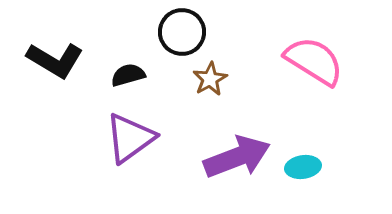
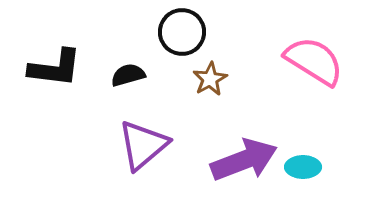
black L-shape: moved 8 px down; rotated 24 degrees counterclockwise
purple triangle: moved 13 px right, 7 px down; rotated 4 degrees counterclockwise
purple arrow: moved 7 px right, 3 px down
cyan ellipse: rotated 8 degrees clockwise
